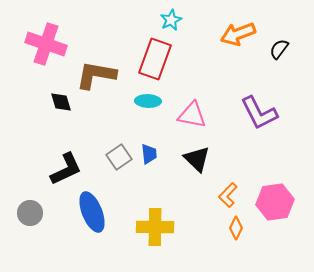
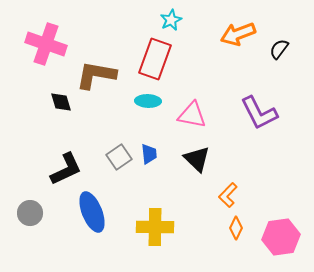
pink hexagon: moved 6 px right, 35 px down
